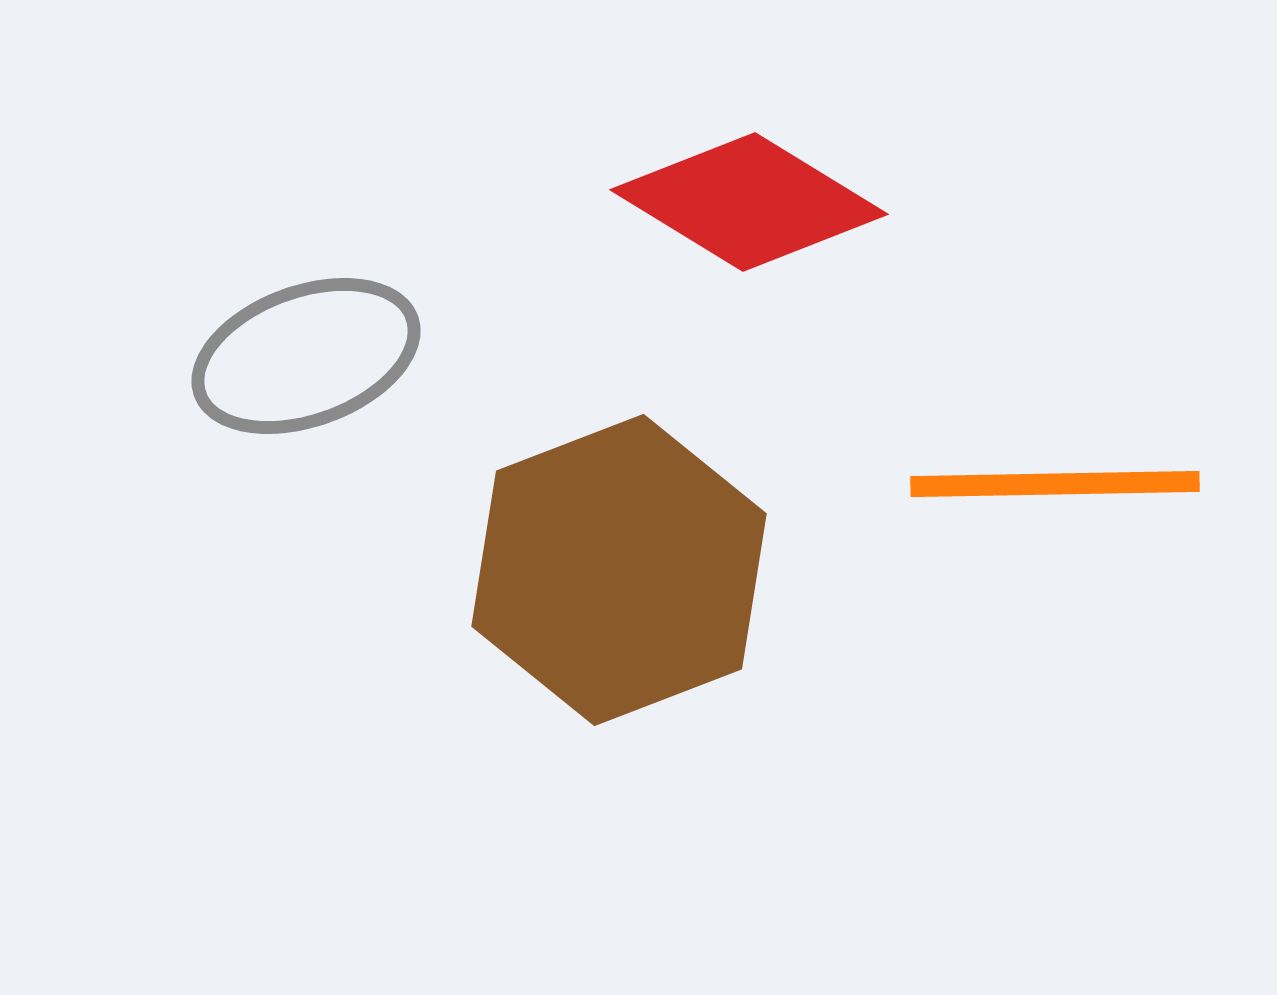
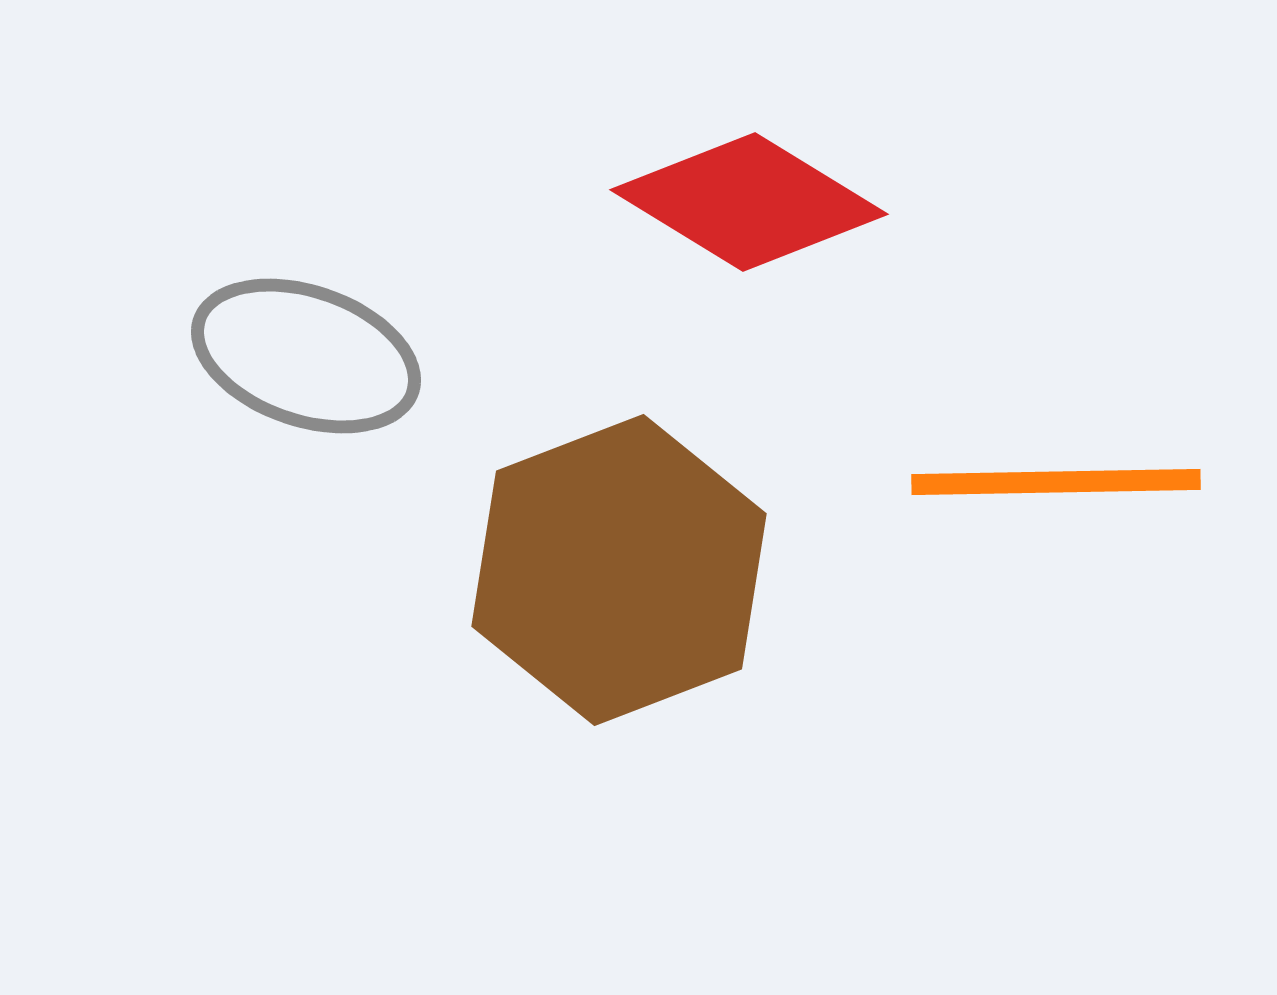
gray ellipse: rotated 39 degrees clockwise
orange line: moved 1 px right, 2 px up
